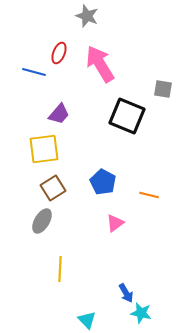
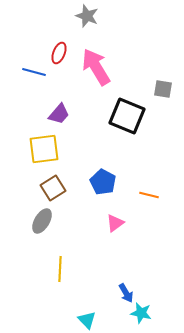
pink arrow: moved 4 px left, 3 px down
